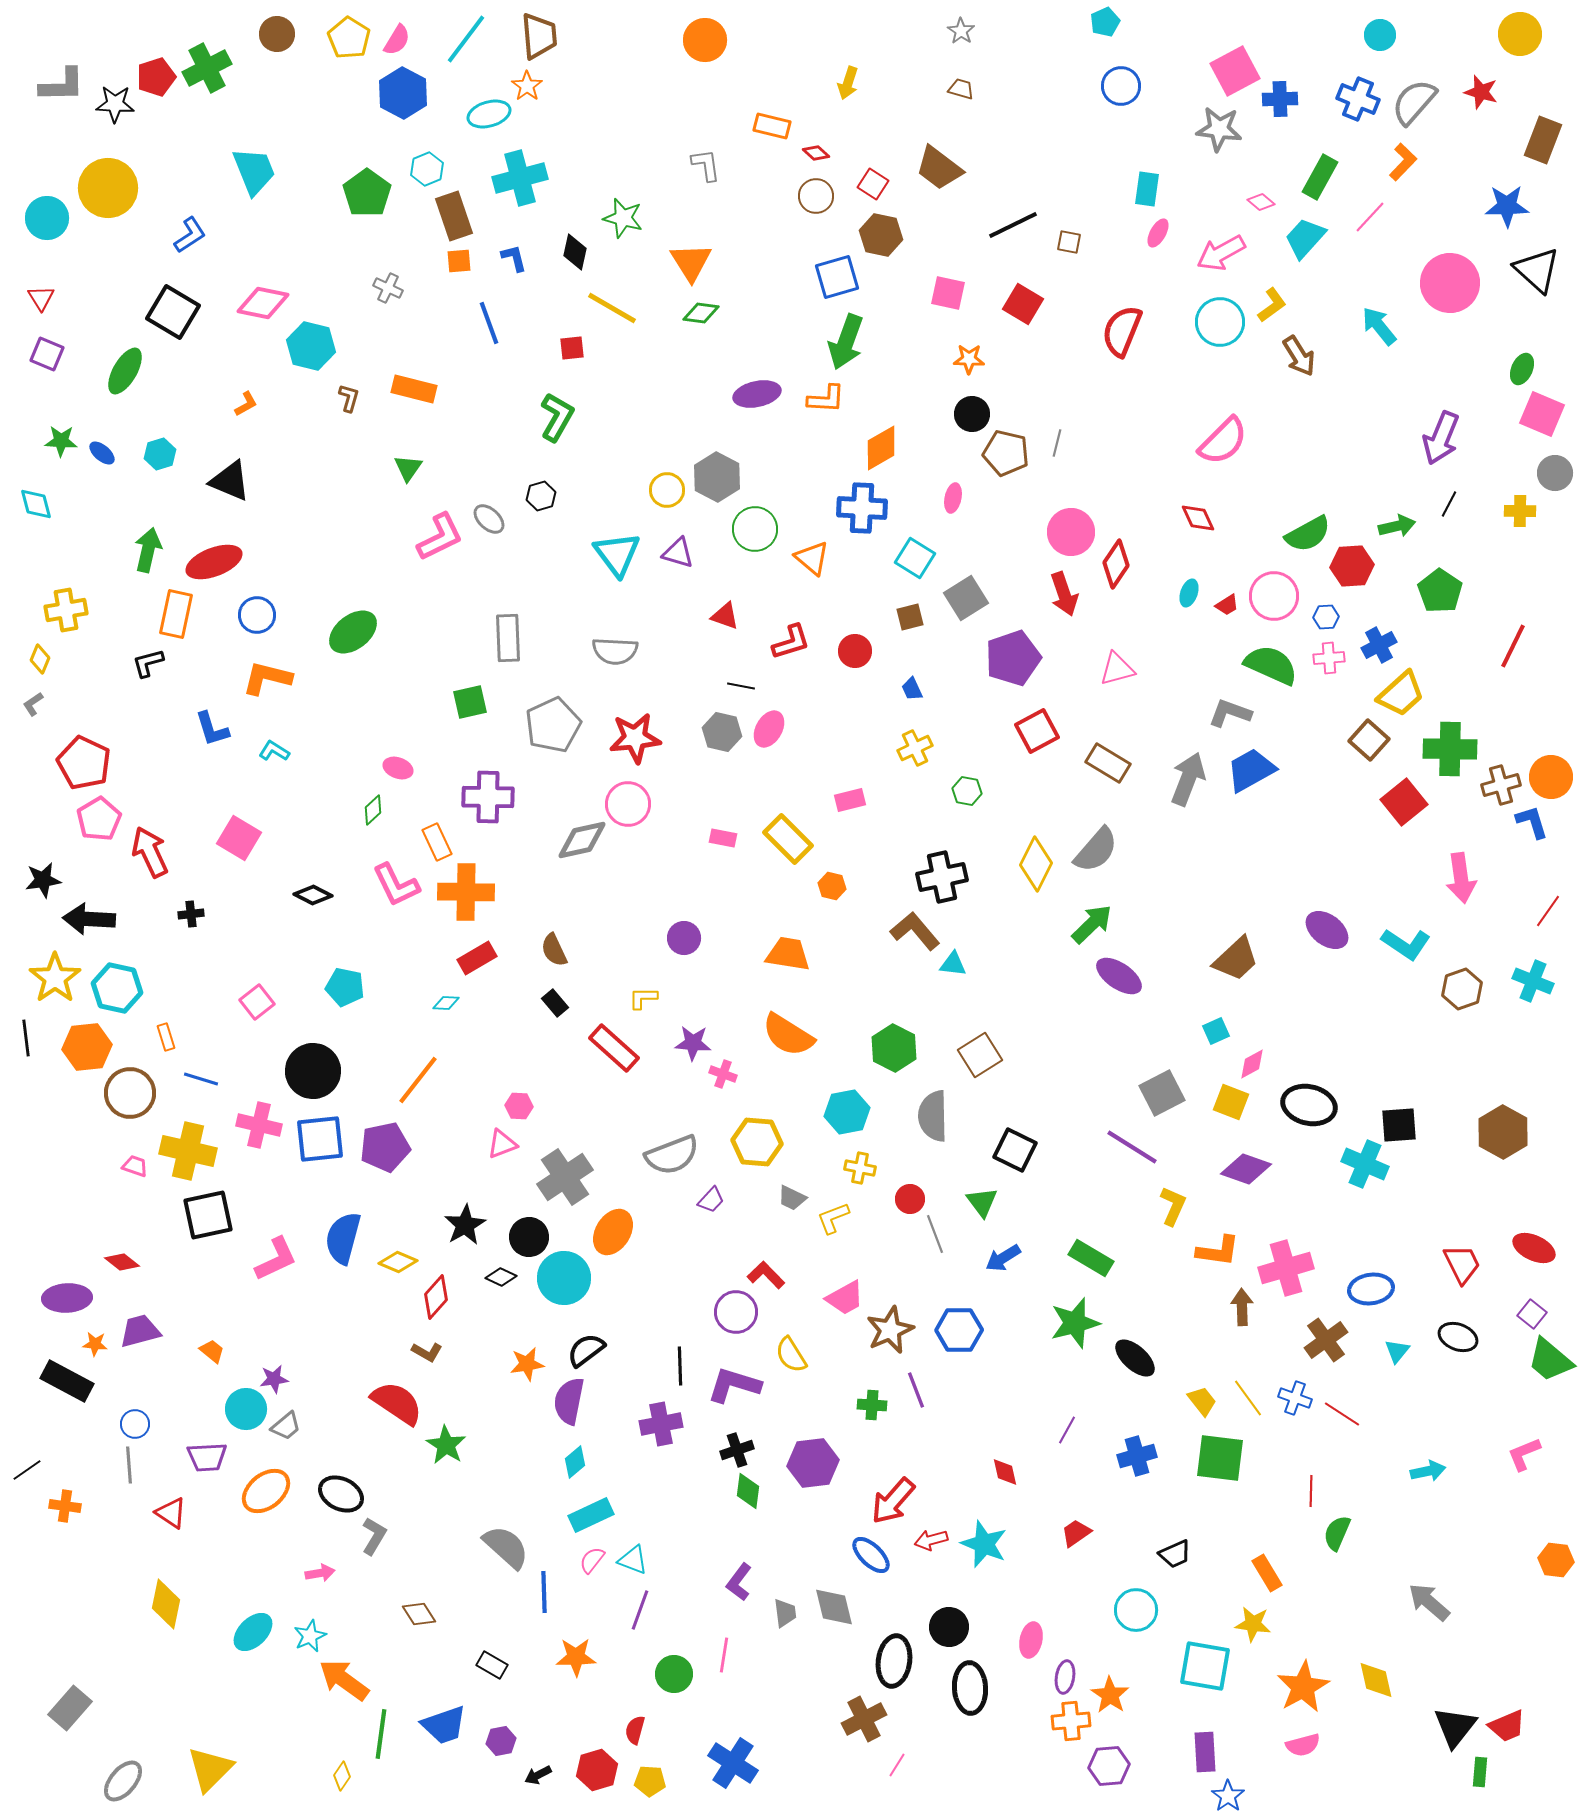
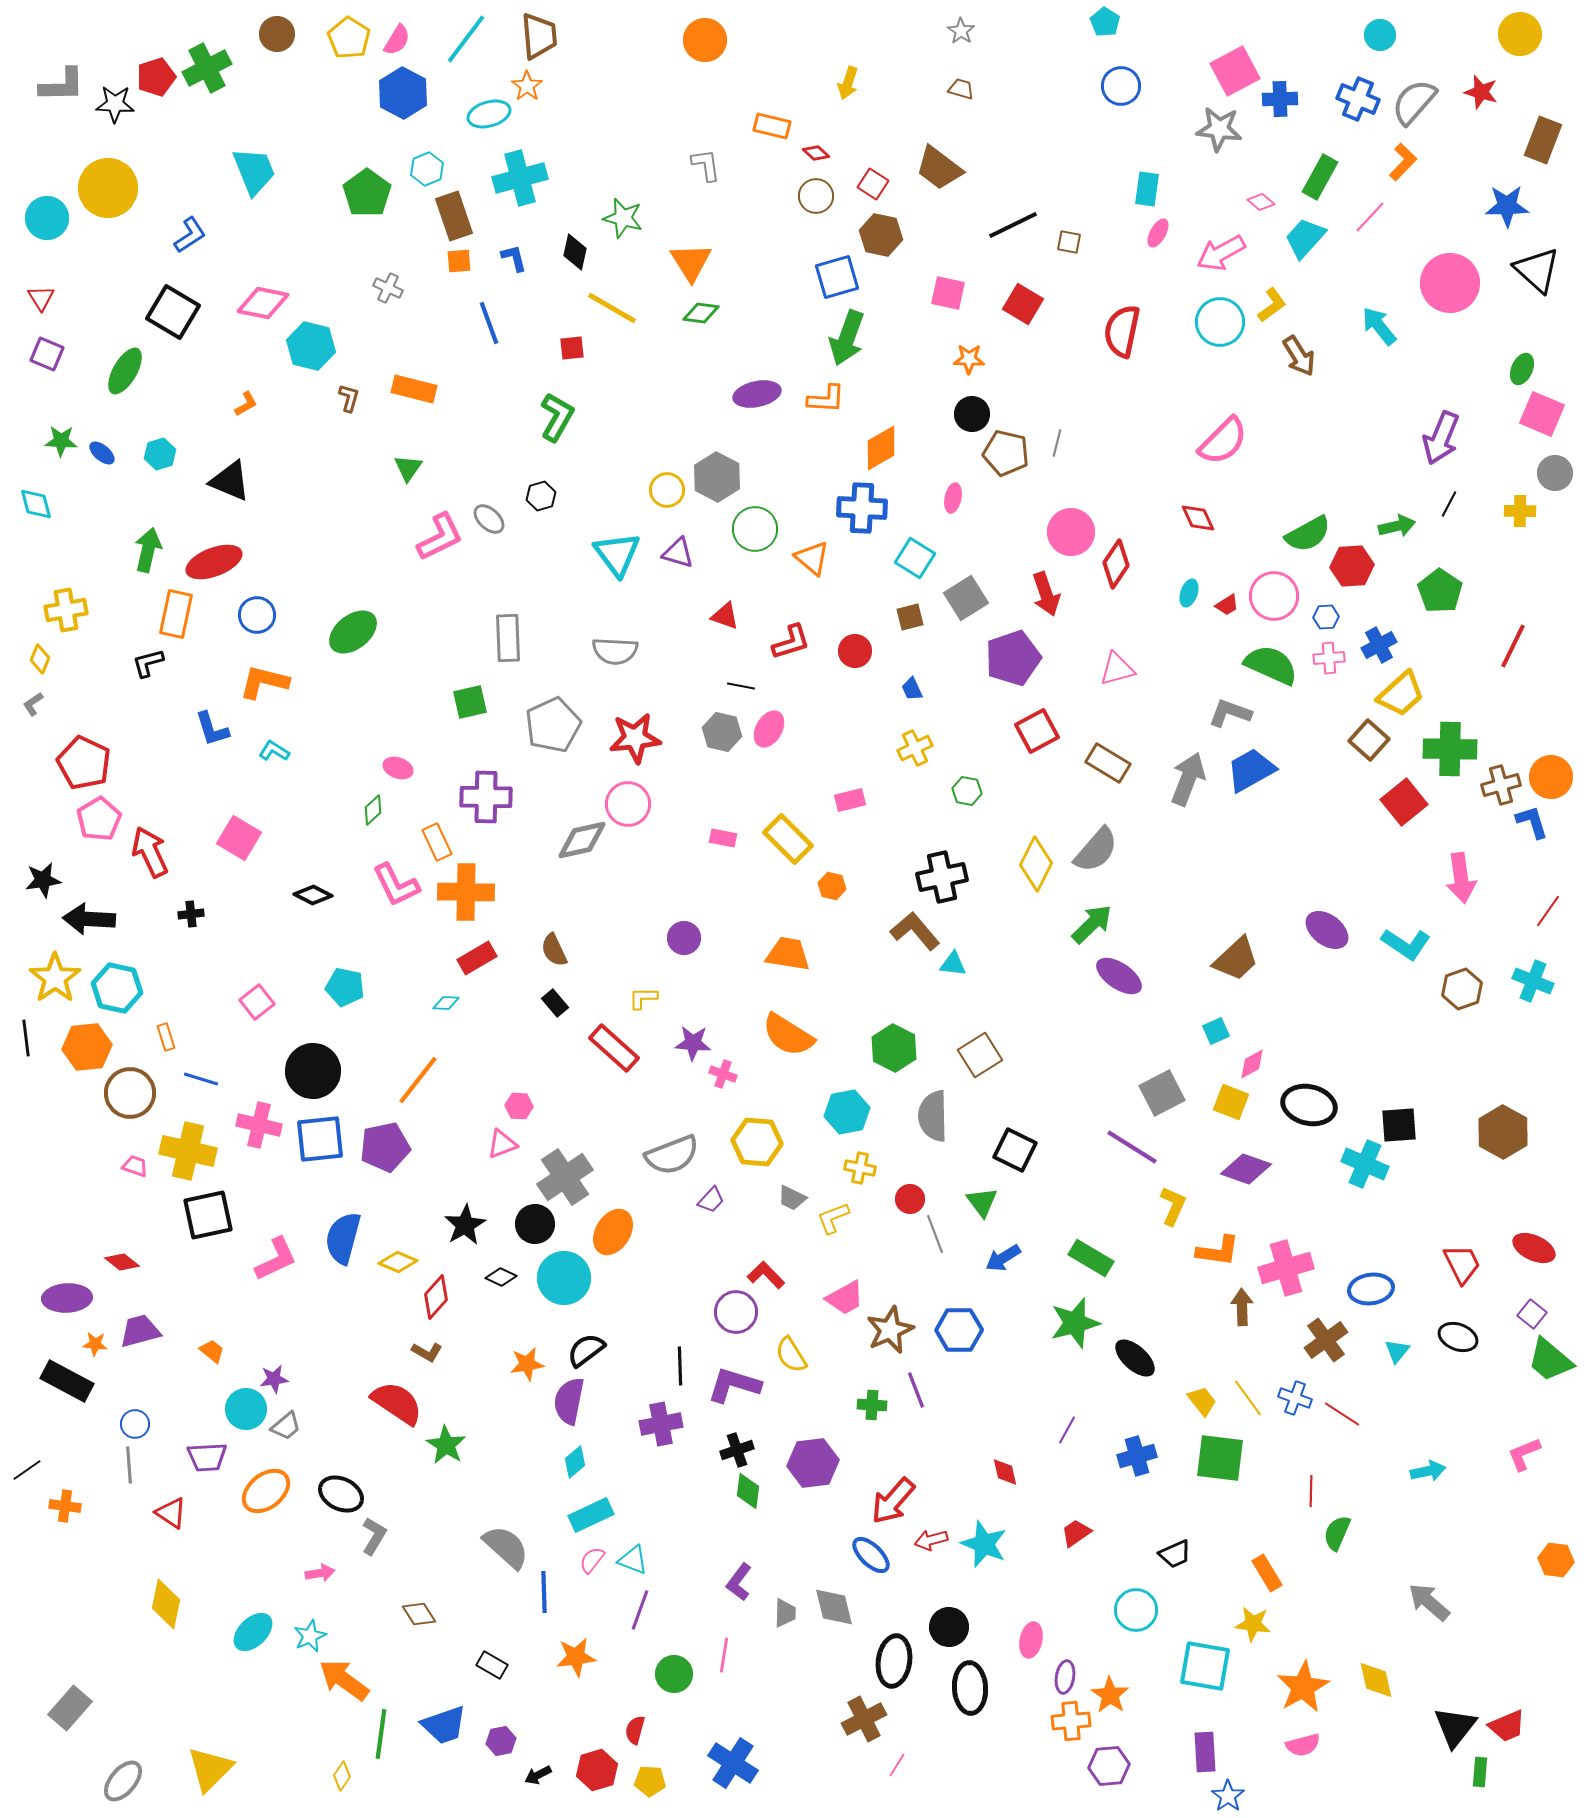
cyan pentagon at (1105, 22): rotated 16 degrees counterclockwise
red semicircle at (1122, 331): rotated 10 degrees counterclockwise
green arrow at (846, 342): moved 1 px right, 4 px up
red arrow at (1064, 594): moved 18 px left
orange L-shape at (267, 678): moved 3 px left, 4 px down
purple cross at (488, 797): moved 2 px left
black circle at (529, 1237): moved 6 px right, 13 px up
gray trapezoid at (785, 1613): rotated 8 degrees clockwise
orange star at (576, 1657): rotated 6 degrees counterclockwise
